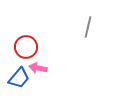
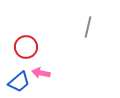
pink arrow: moved 3 px right, 5 px down
blue trapezoid: moved 4 px down; rotated 10 degrees clockwise
